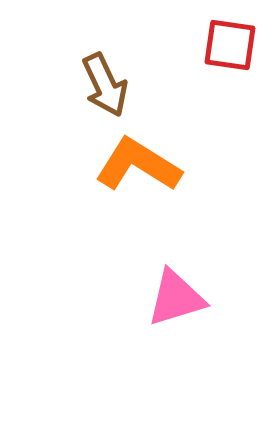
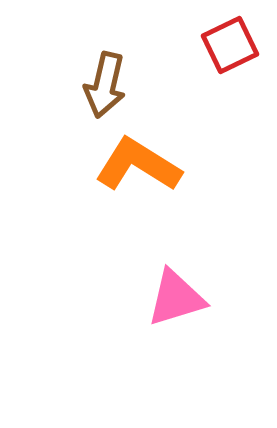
red square: rotated 34 degrees counterclockwise
brown arrow: rotated 38 degrees clockwise
